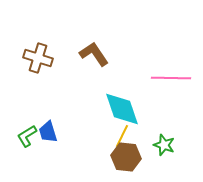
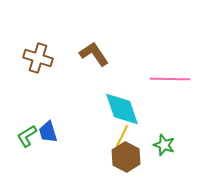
pink line: moved 1 px left, 1 px down
brown hexagon: rotated 20 degrees clockwise
